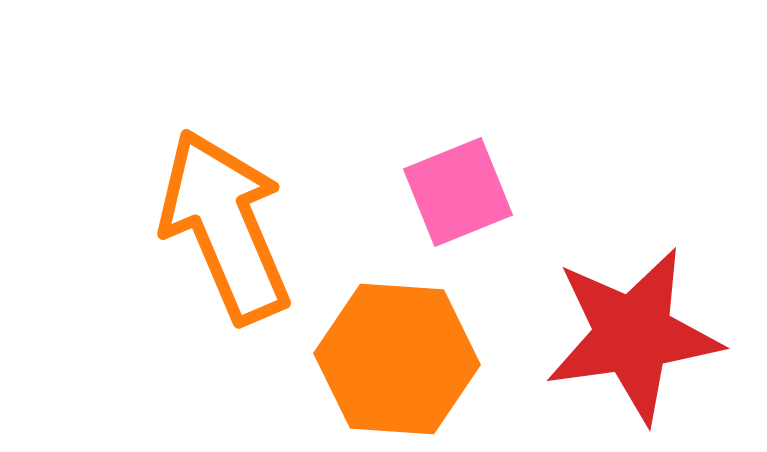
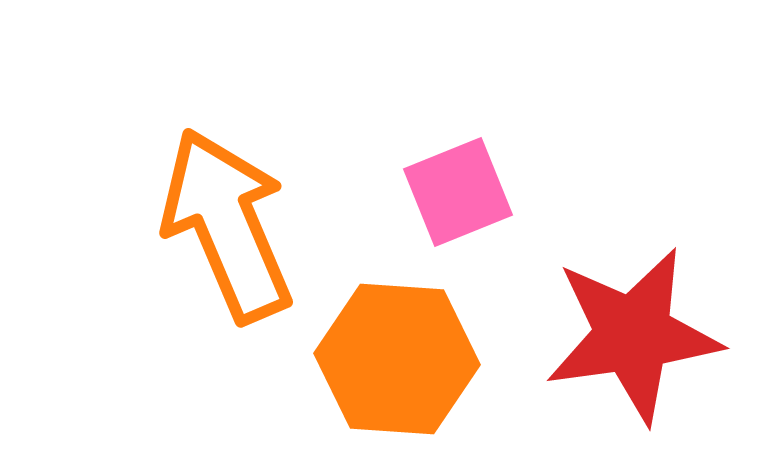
orange arrow: moved 2 px right, 1 px up
